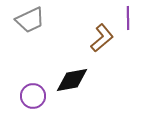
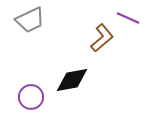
purple line: rotated 65 degrees counterclockwise
purple circle: moved 2 px left, 1 px down
